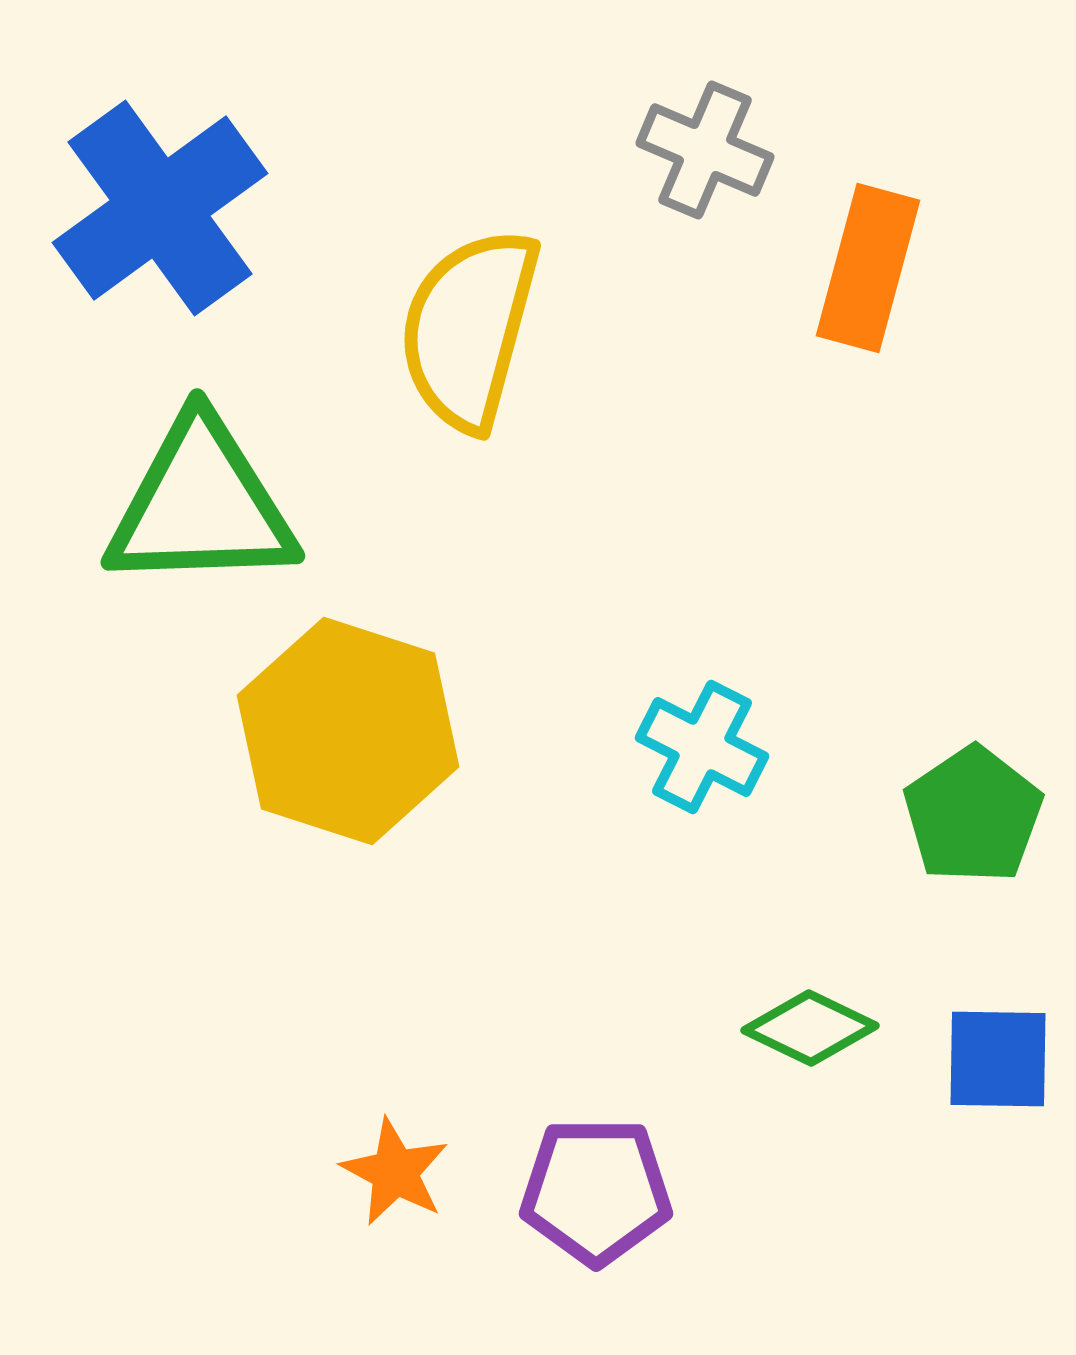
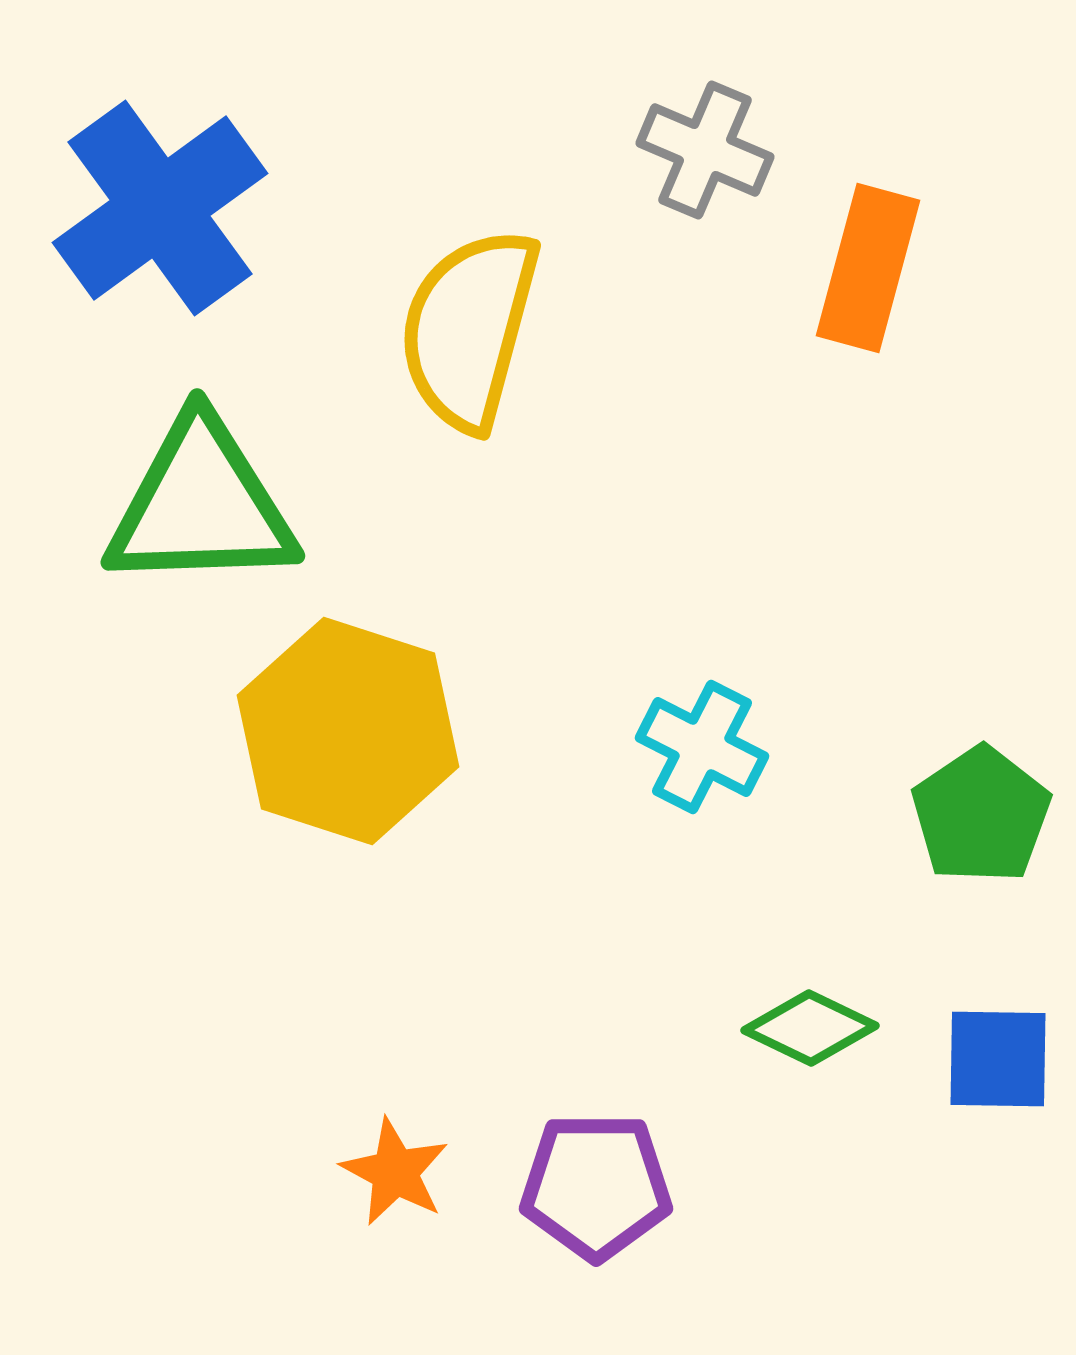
green pentagon: moved 8 px right
purple pentagon: moved 5 px up
